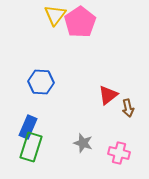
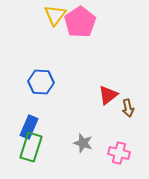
blue rectangle: moved 1 px right
